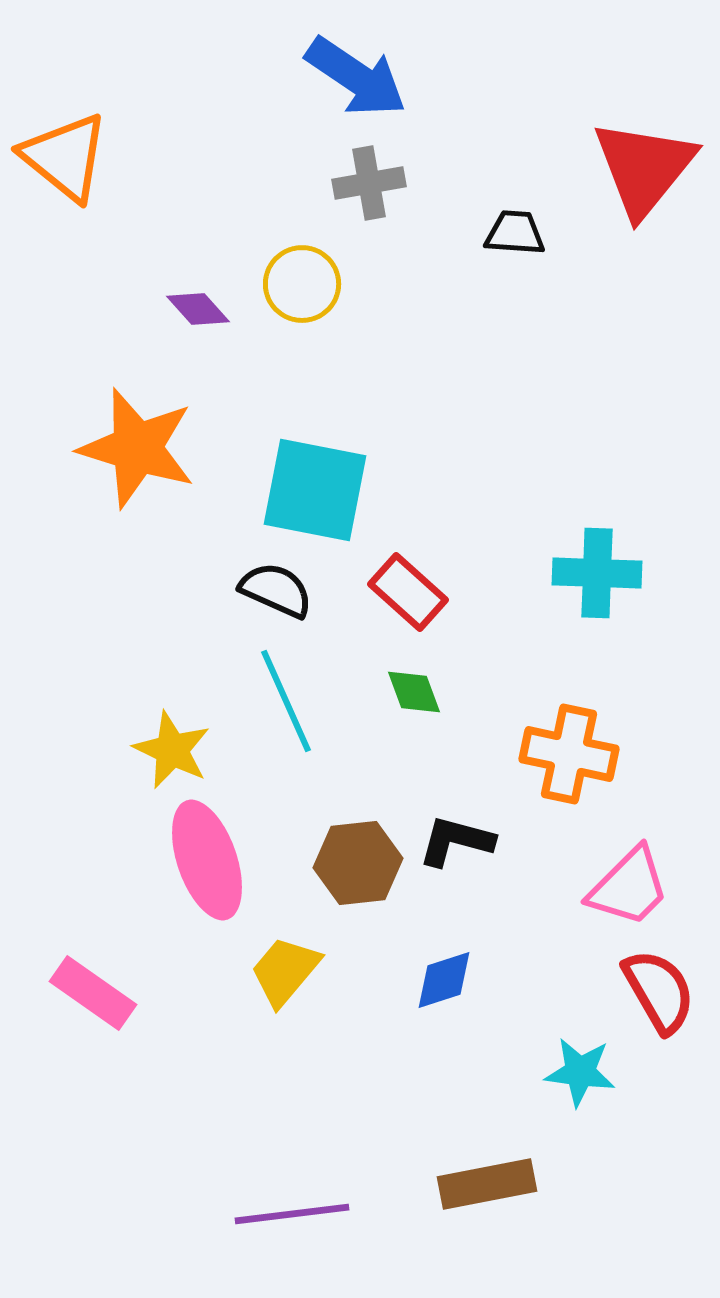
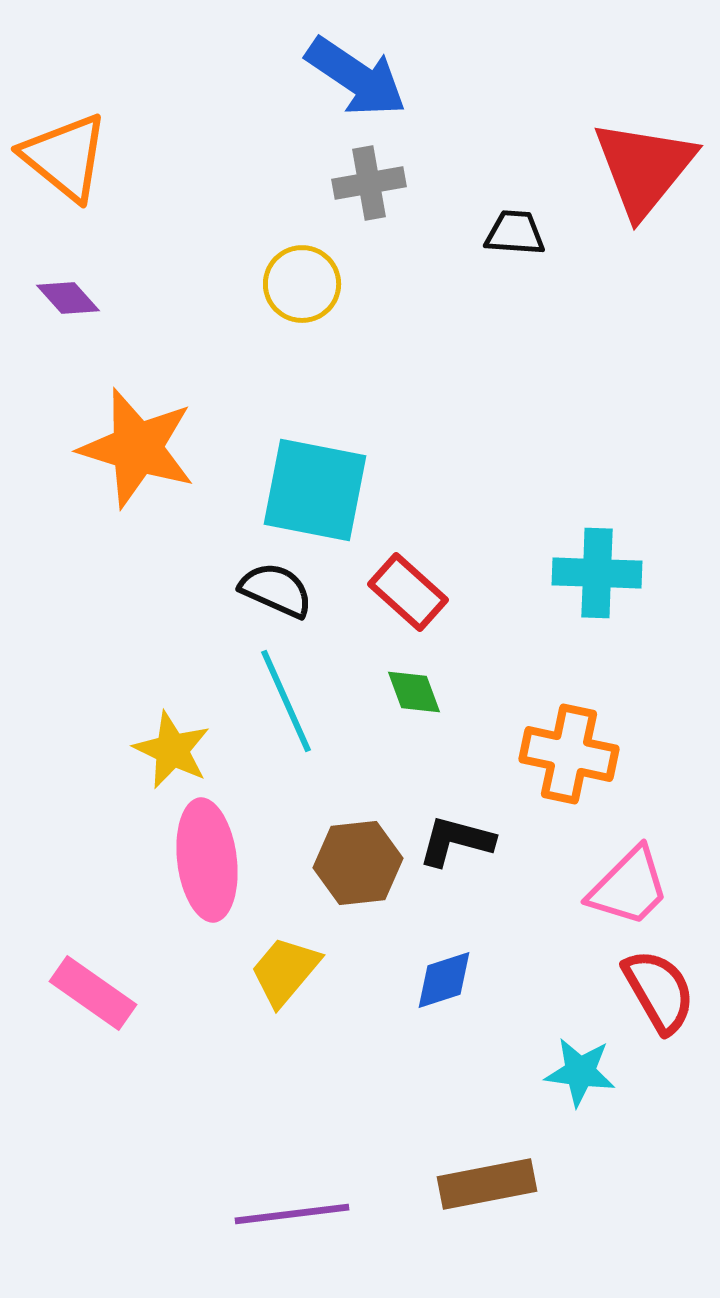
purple diamond: moved 130 px left, 11 px up
pink ellipse: rotated 12 degrees clockwise
